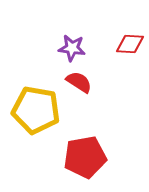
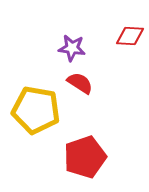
red diamond: moved 8 px up
red semicircle: moved 1 px right, 1 px down
red pentagon: rotated 9 degrees counterclockwise
